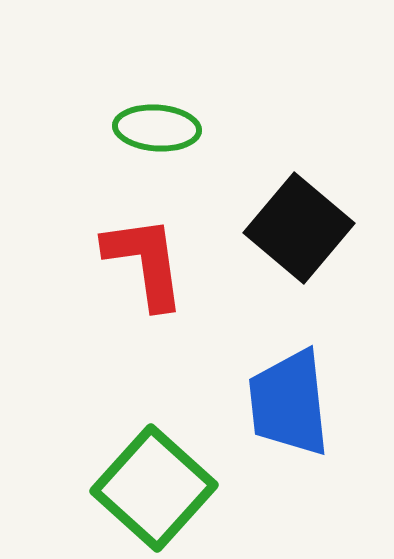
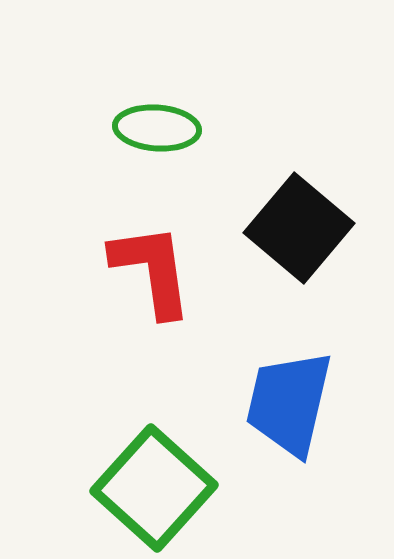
red L-shape: moved 7 px right, 8 px down
blue trapezoid: rotated 19 degrees clockwise
